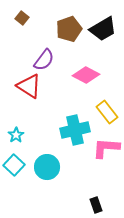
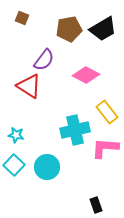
brown square: rotated 16 degrees counterclockwise
brown pentagon: rotated 10 degrees clockwise
cyan star: rotated 28 degrees counterclockwise
pink L-shape: moved 1 px left
